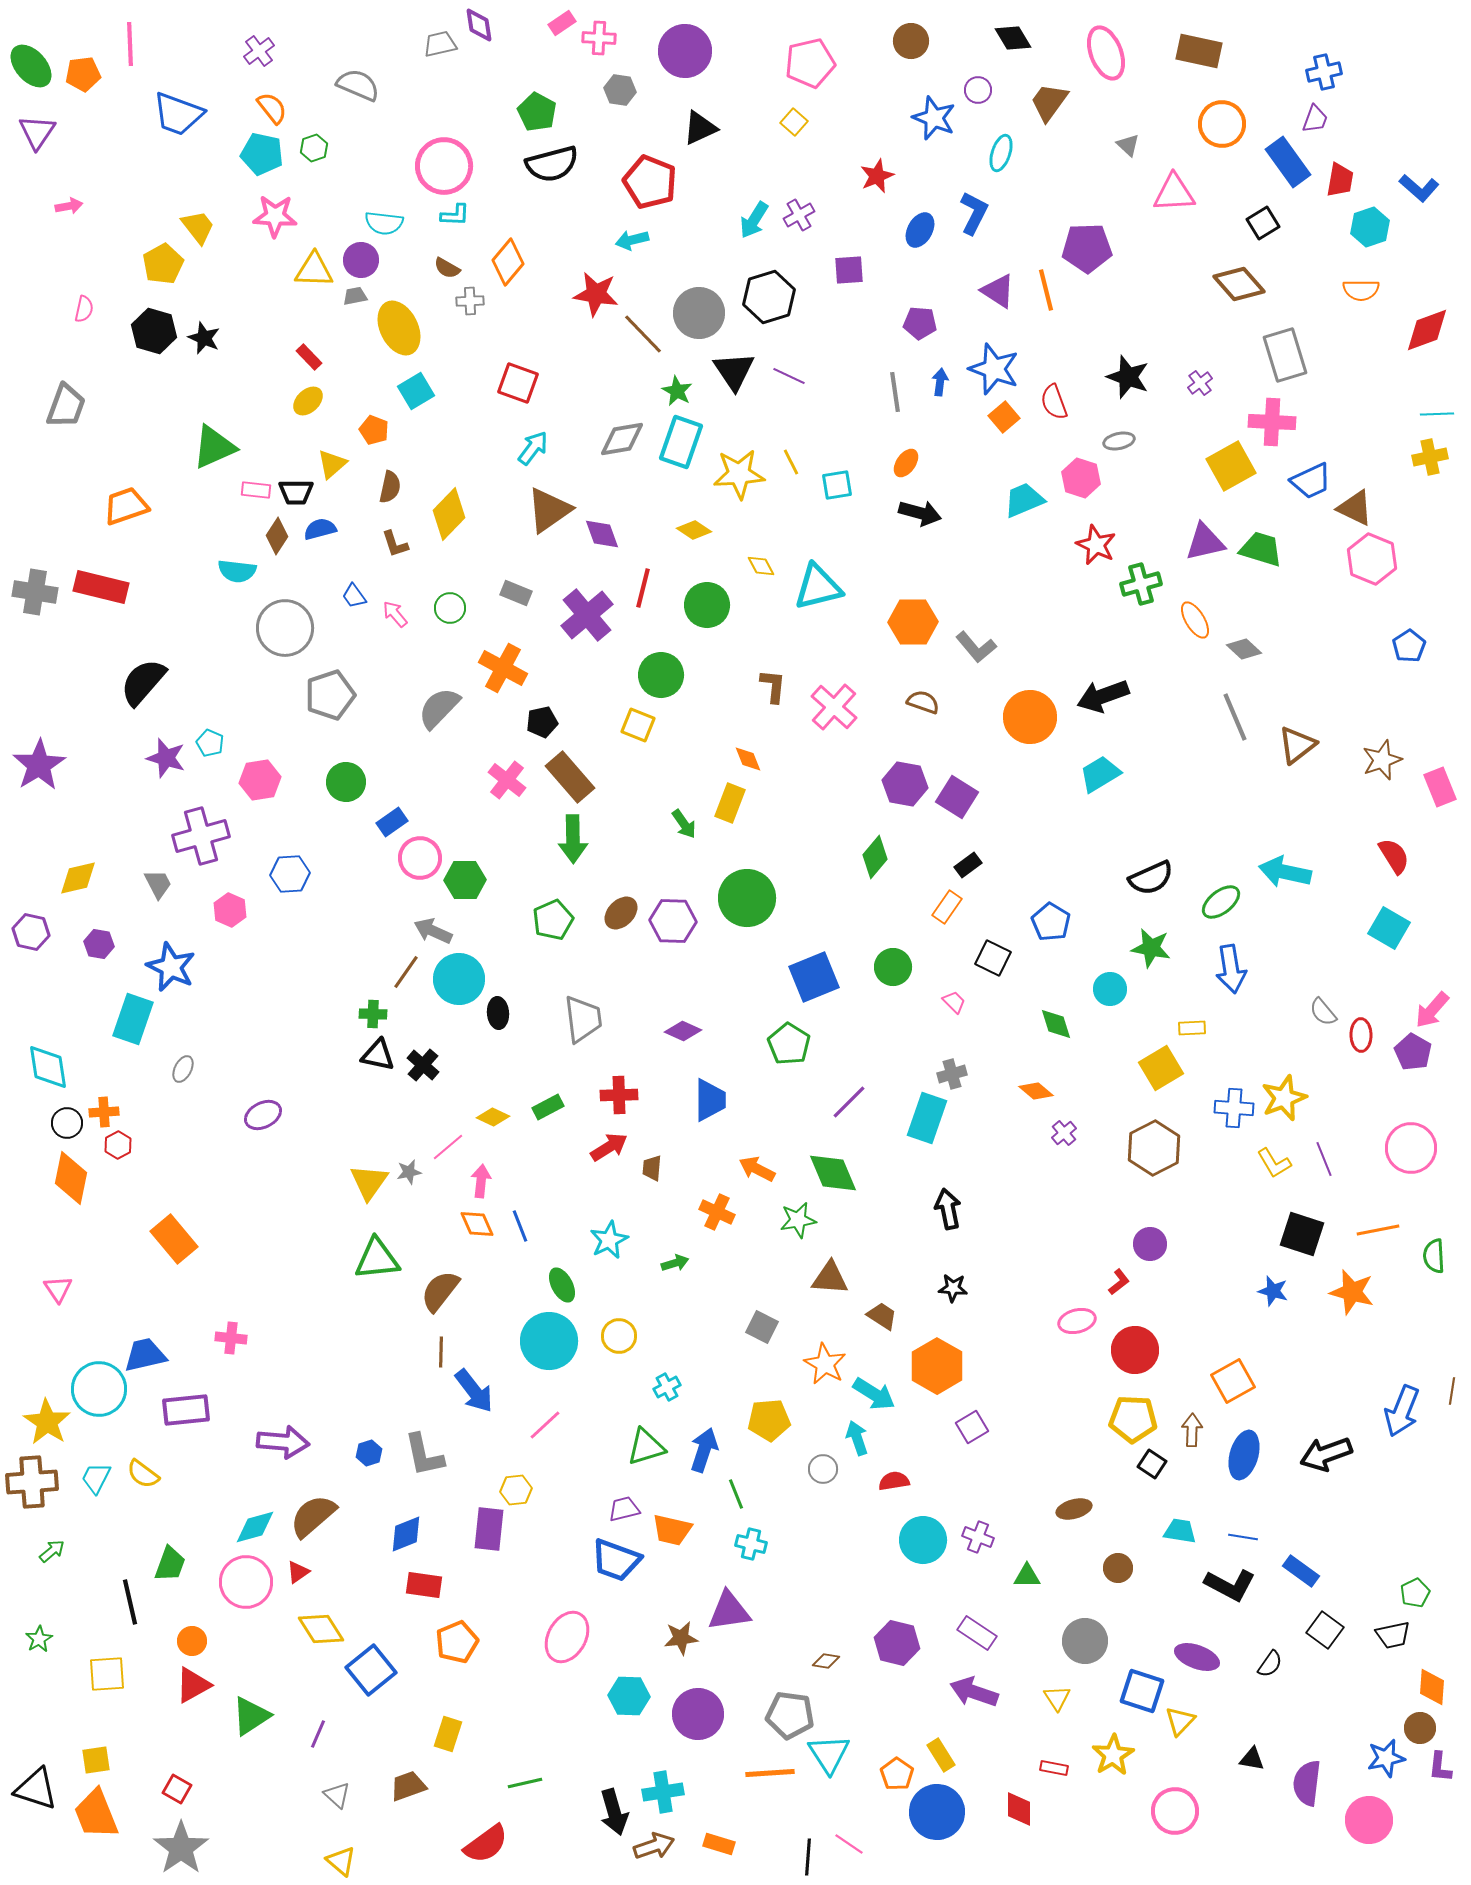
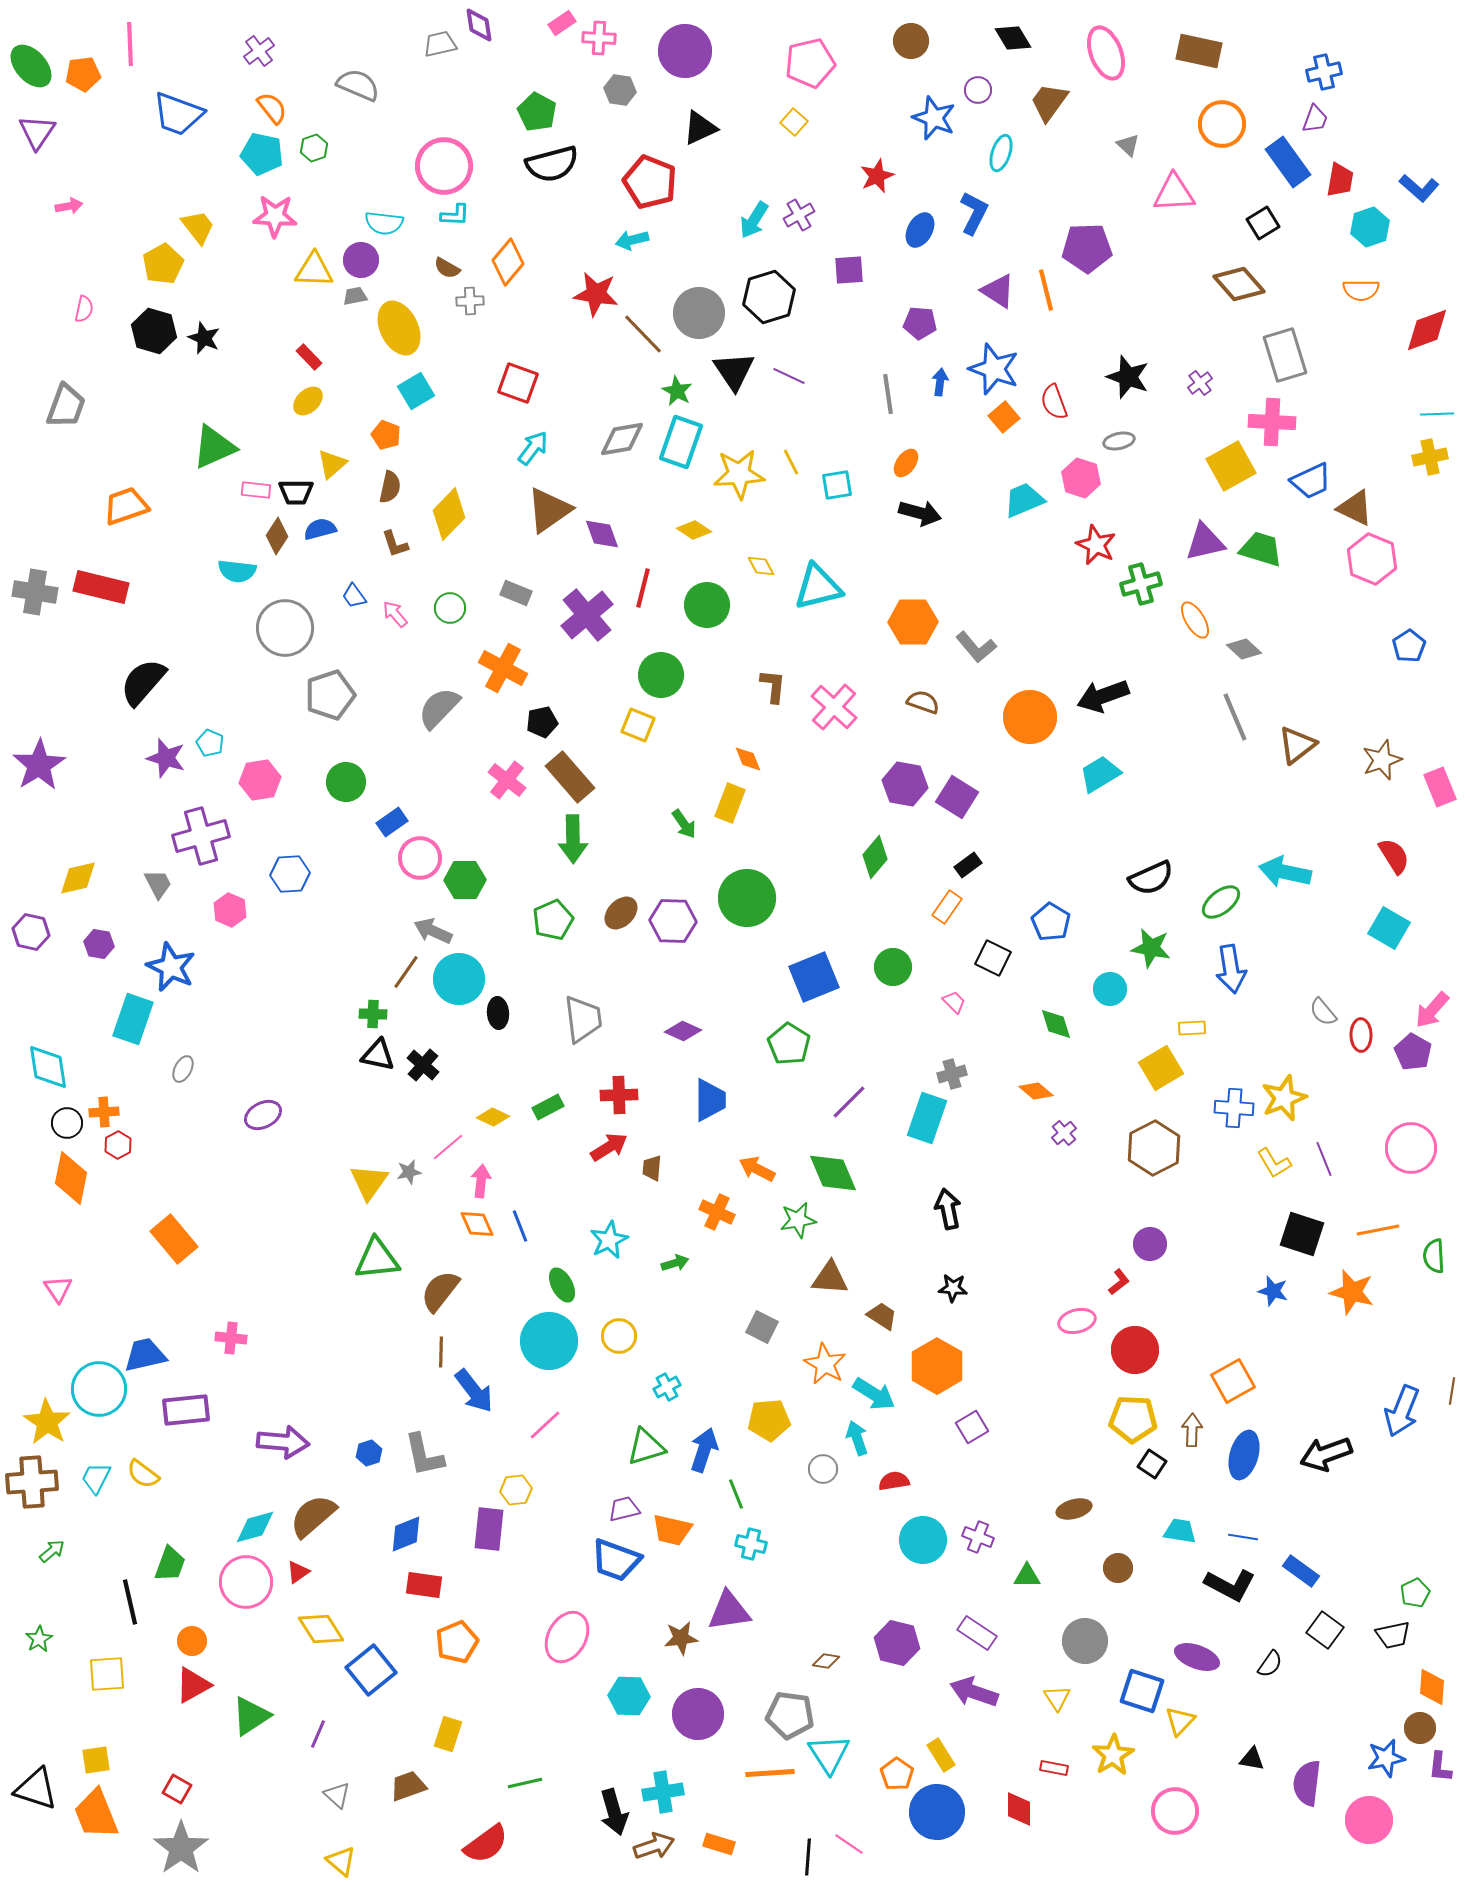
gray line at (895, 392): moved 7 px left, 2 px down
orange pentagon at (374, 430): moved 12 px right, 5 px down
